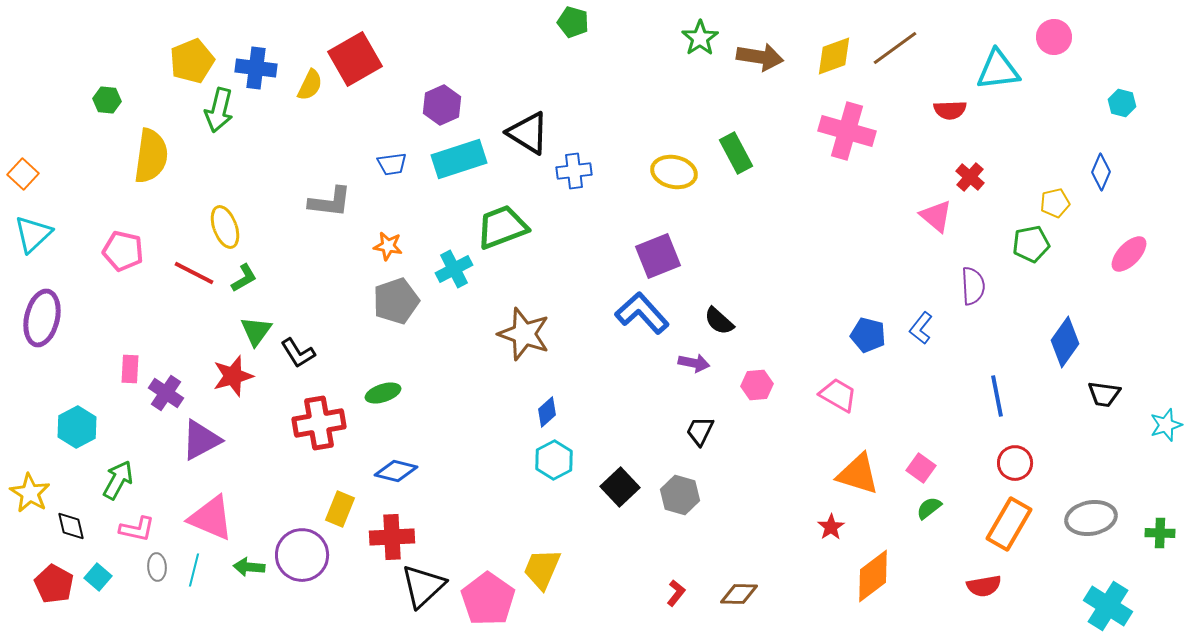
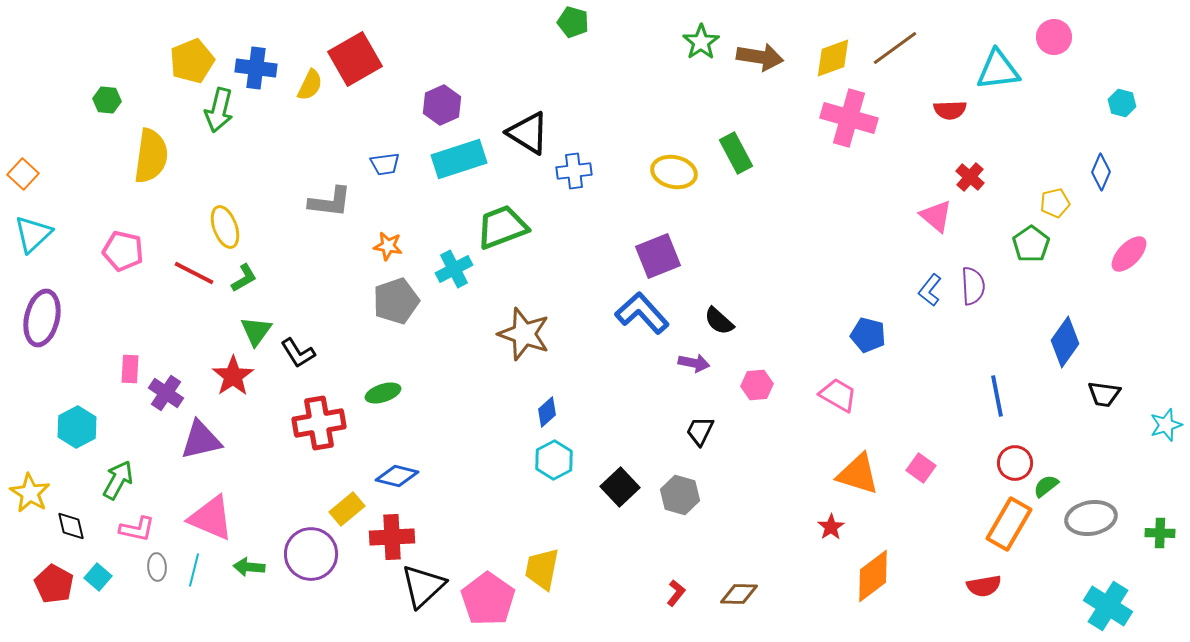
green star at (700, 38): moved 1 px right, 4 px down
yellow diamond at (834, 56): moved 1 px left, 2 px down
pink cross at (847, 131): moved 2 px right, 13 px up
blue trapezoid at (392, 164): moved 7 px left
green pentagon at (1031, 244): rotated 24 degrees counterclockwise
blue L-shape at (921, 328): moved 9 px right, 38 px up
red star at (233, 376): rotated 18 degrees counterclockwise
purple triangle at (201, 440): rotated 15 degrees clockwise
blue diamond at (396, 471): moved 1 px right, 5 px down
green semicircle at (929, 508): moved 117 px right, 22 px up
yellow rectangle at (340, 509): moved 7 px right; rotated 28 degrees clockwise
purple circle at (302, 555): moved 9 px right, 1 px up
yellow trapezoid at (542, 569): rotated 12 degrees counterclockwise
